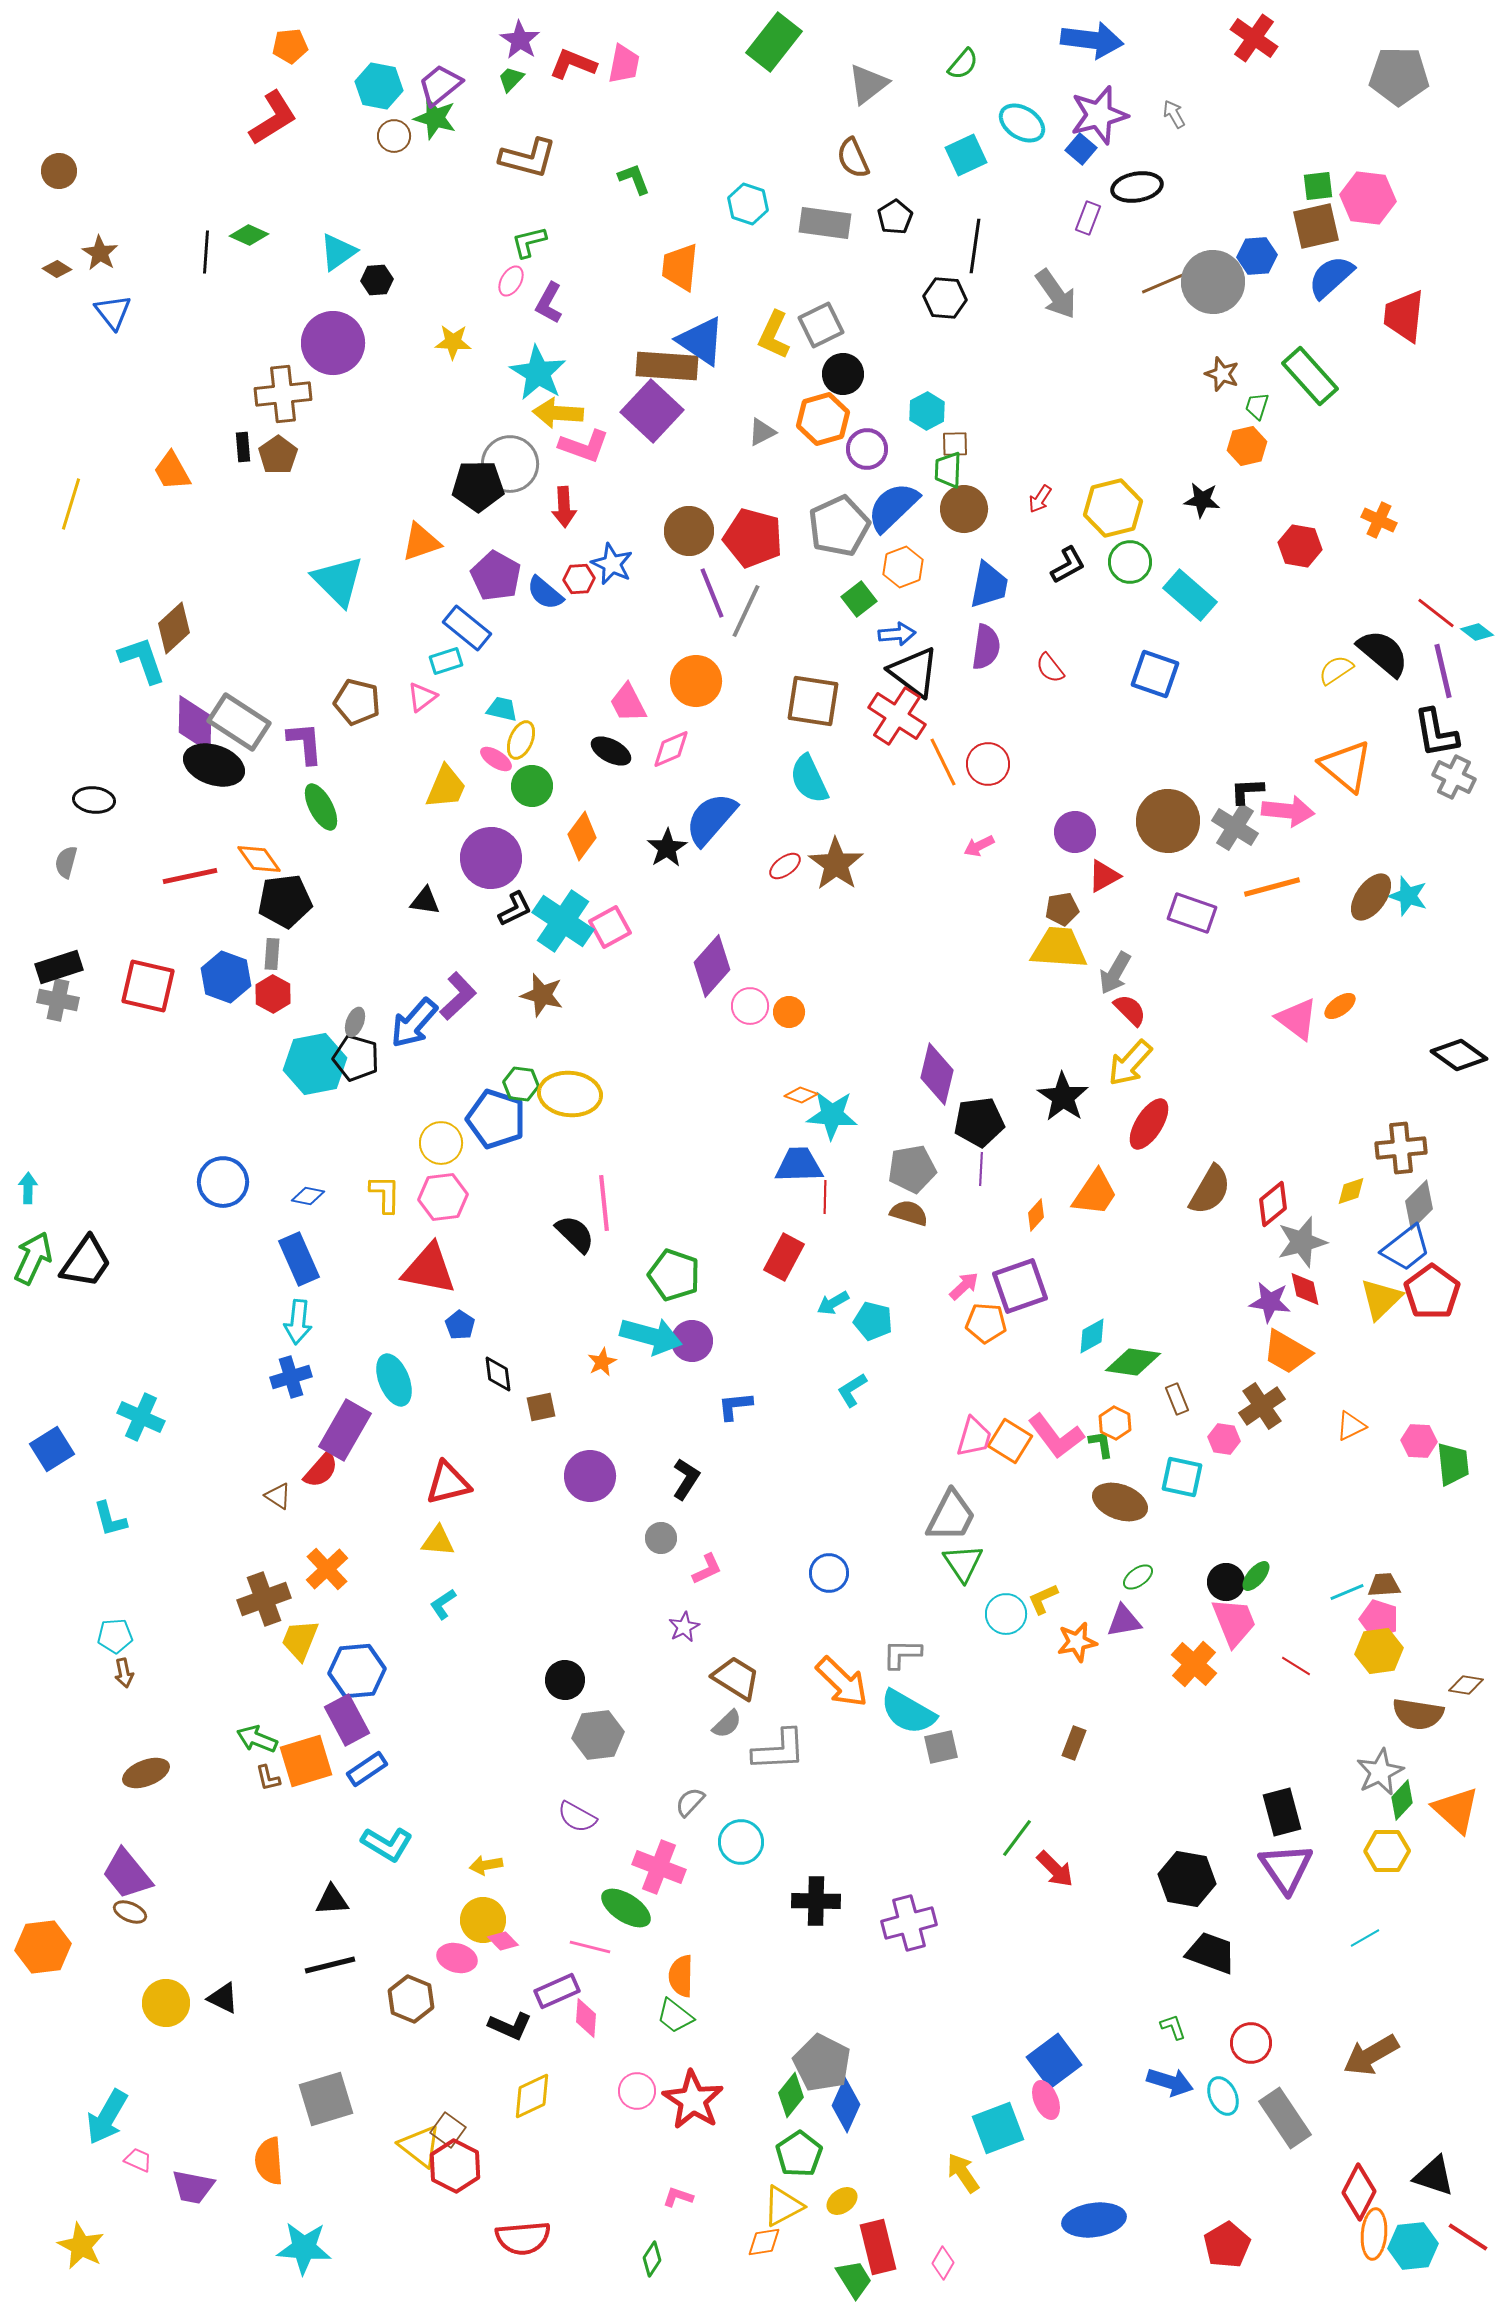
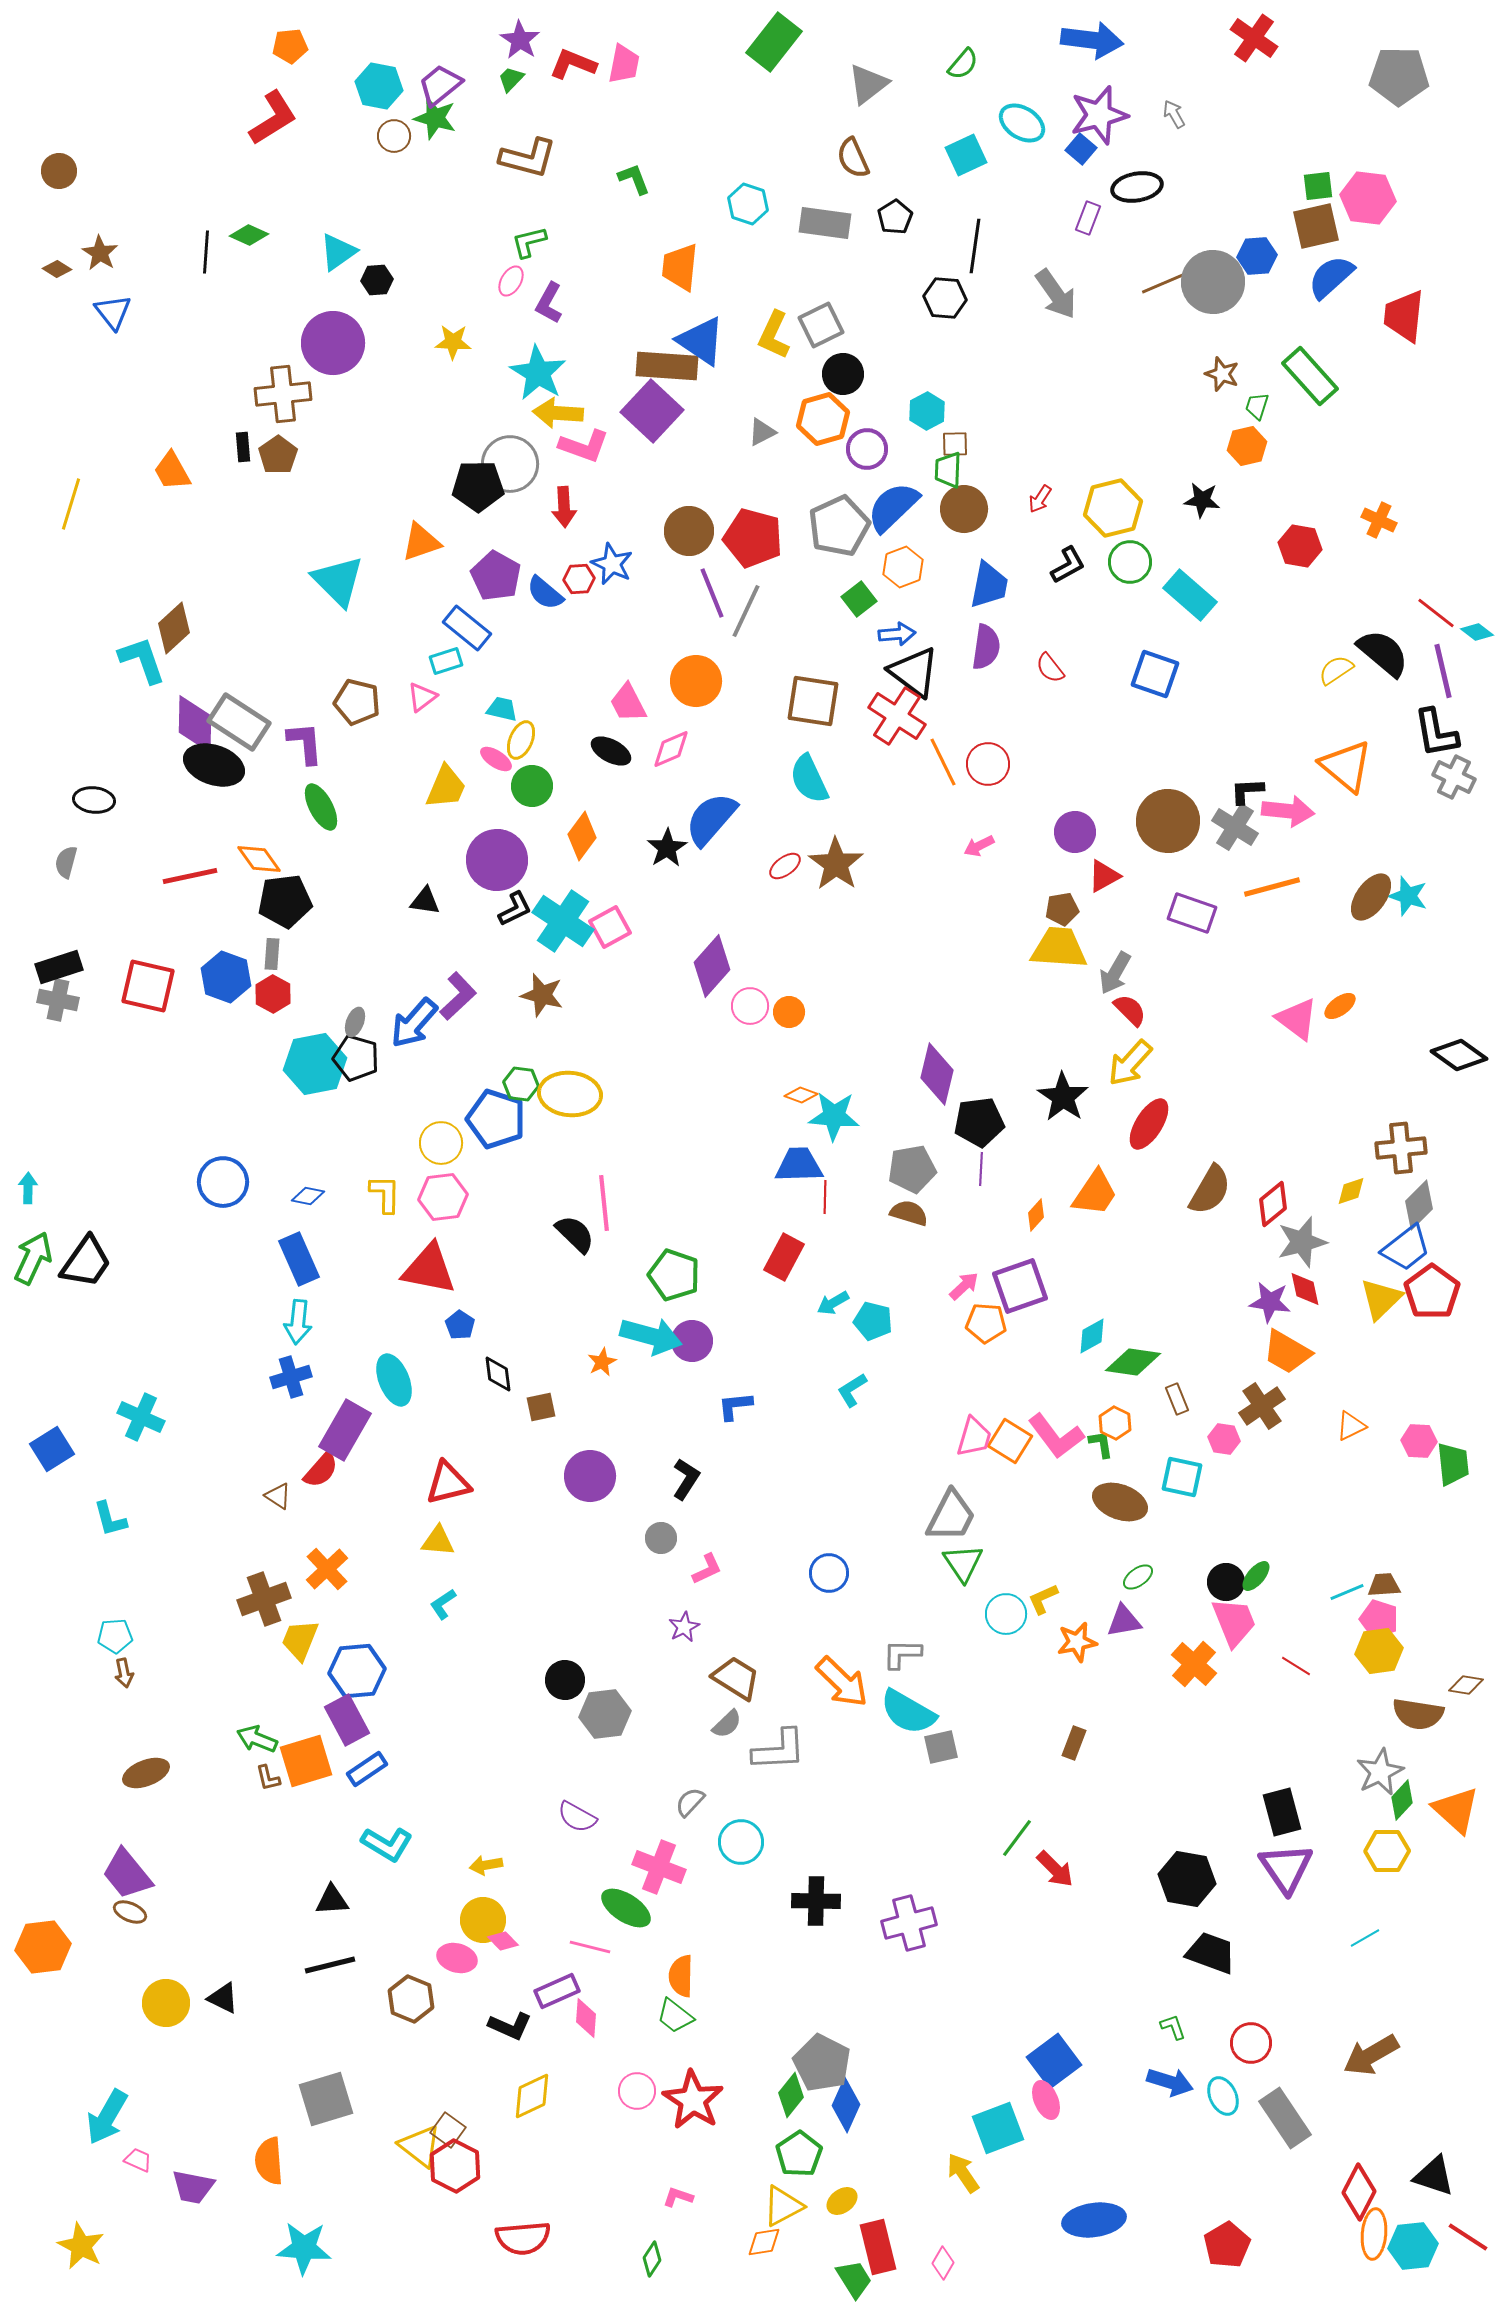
purple circle at (491, 858): moved 6 px right, 2 px down
cyan star at (832, 1115): moved 2 px right, 1 px down
gray hexagon at (598, 1735): moved 7 px right, 21 px up
